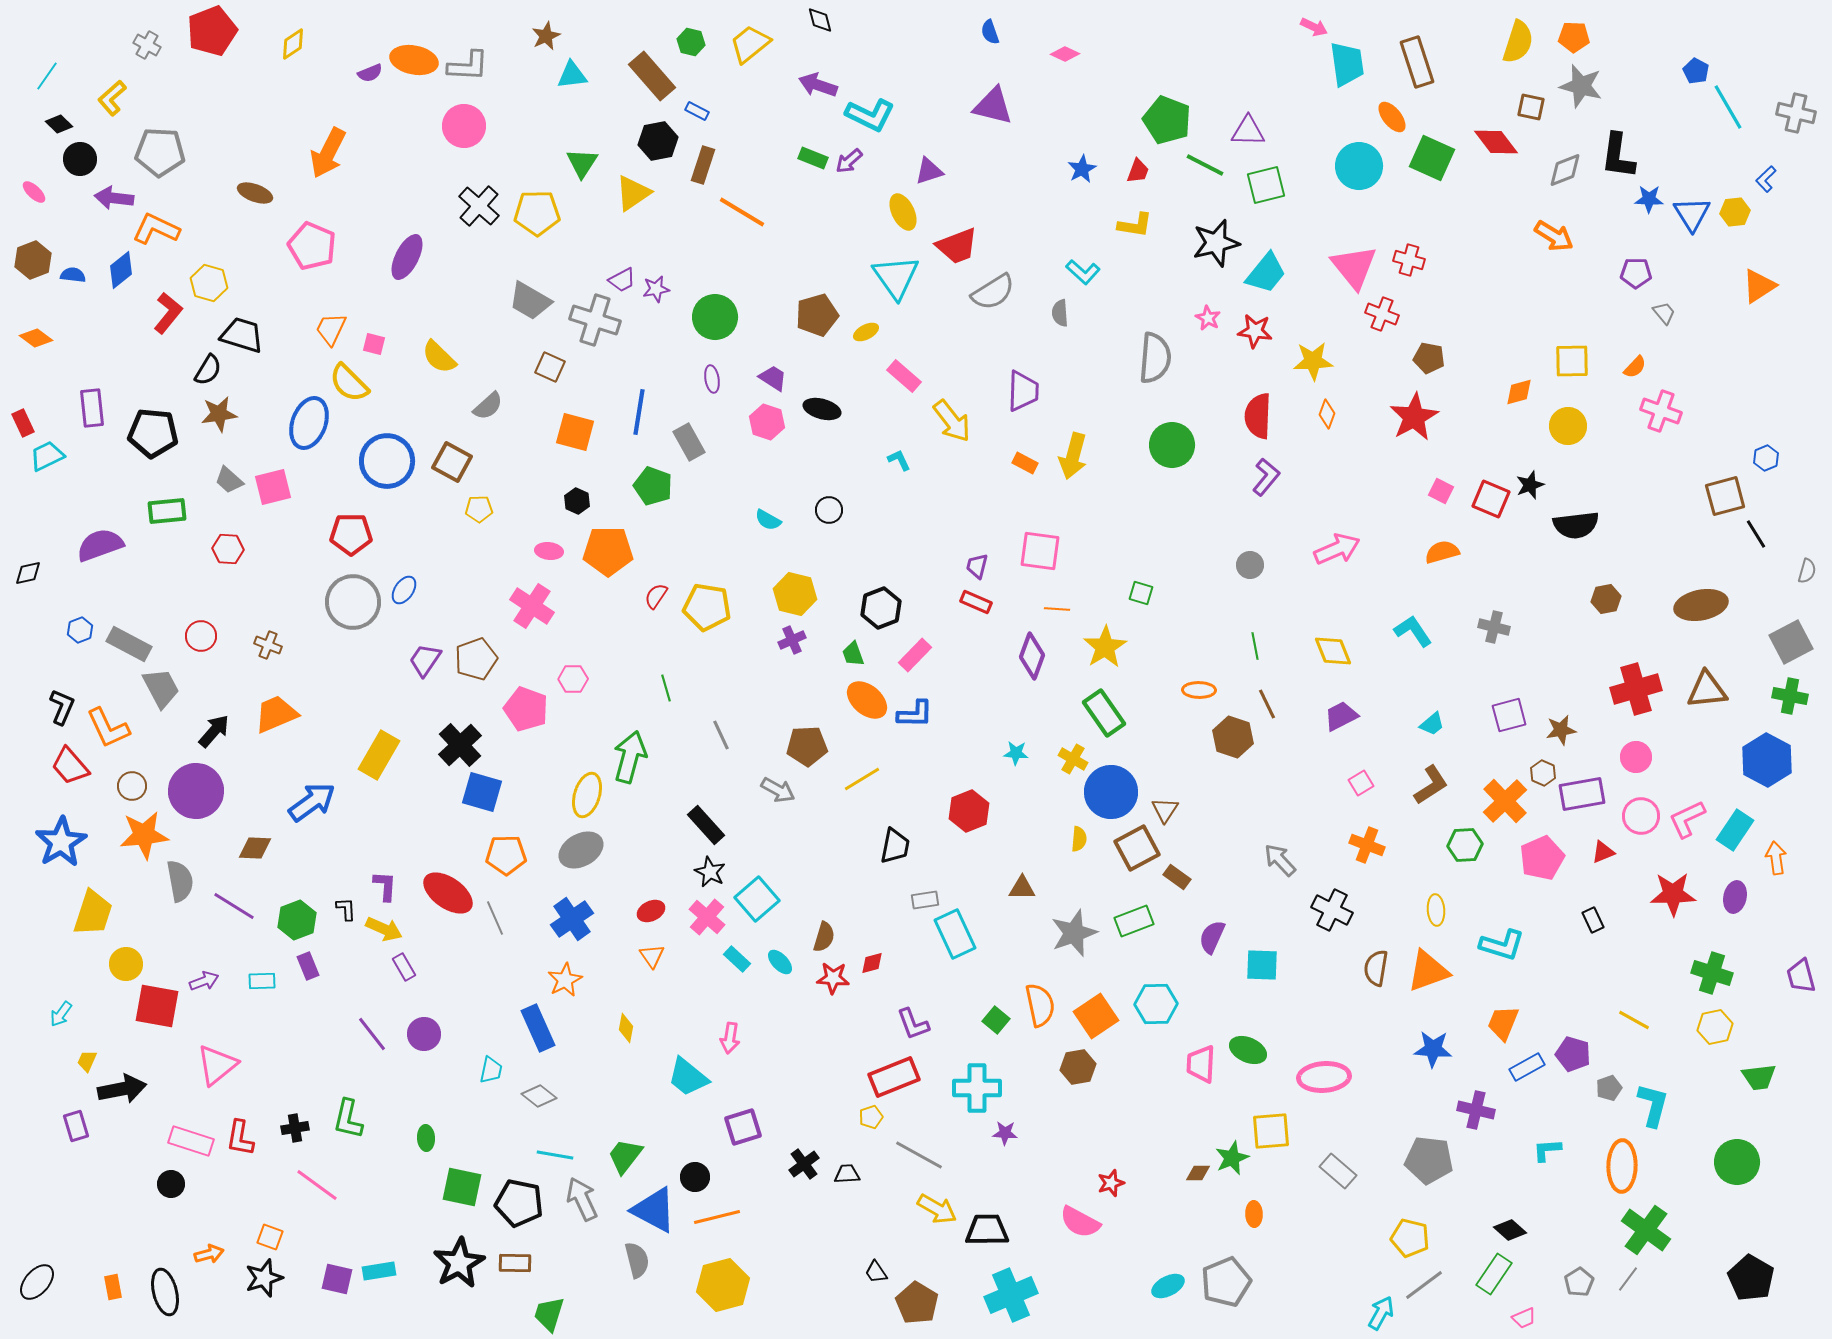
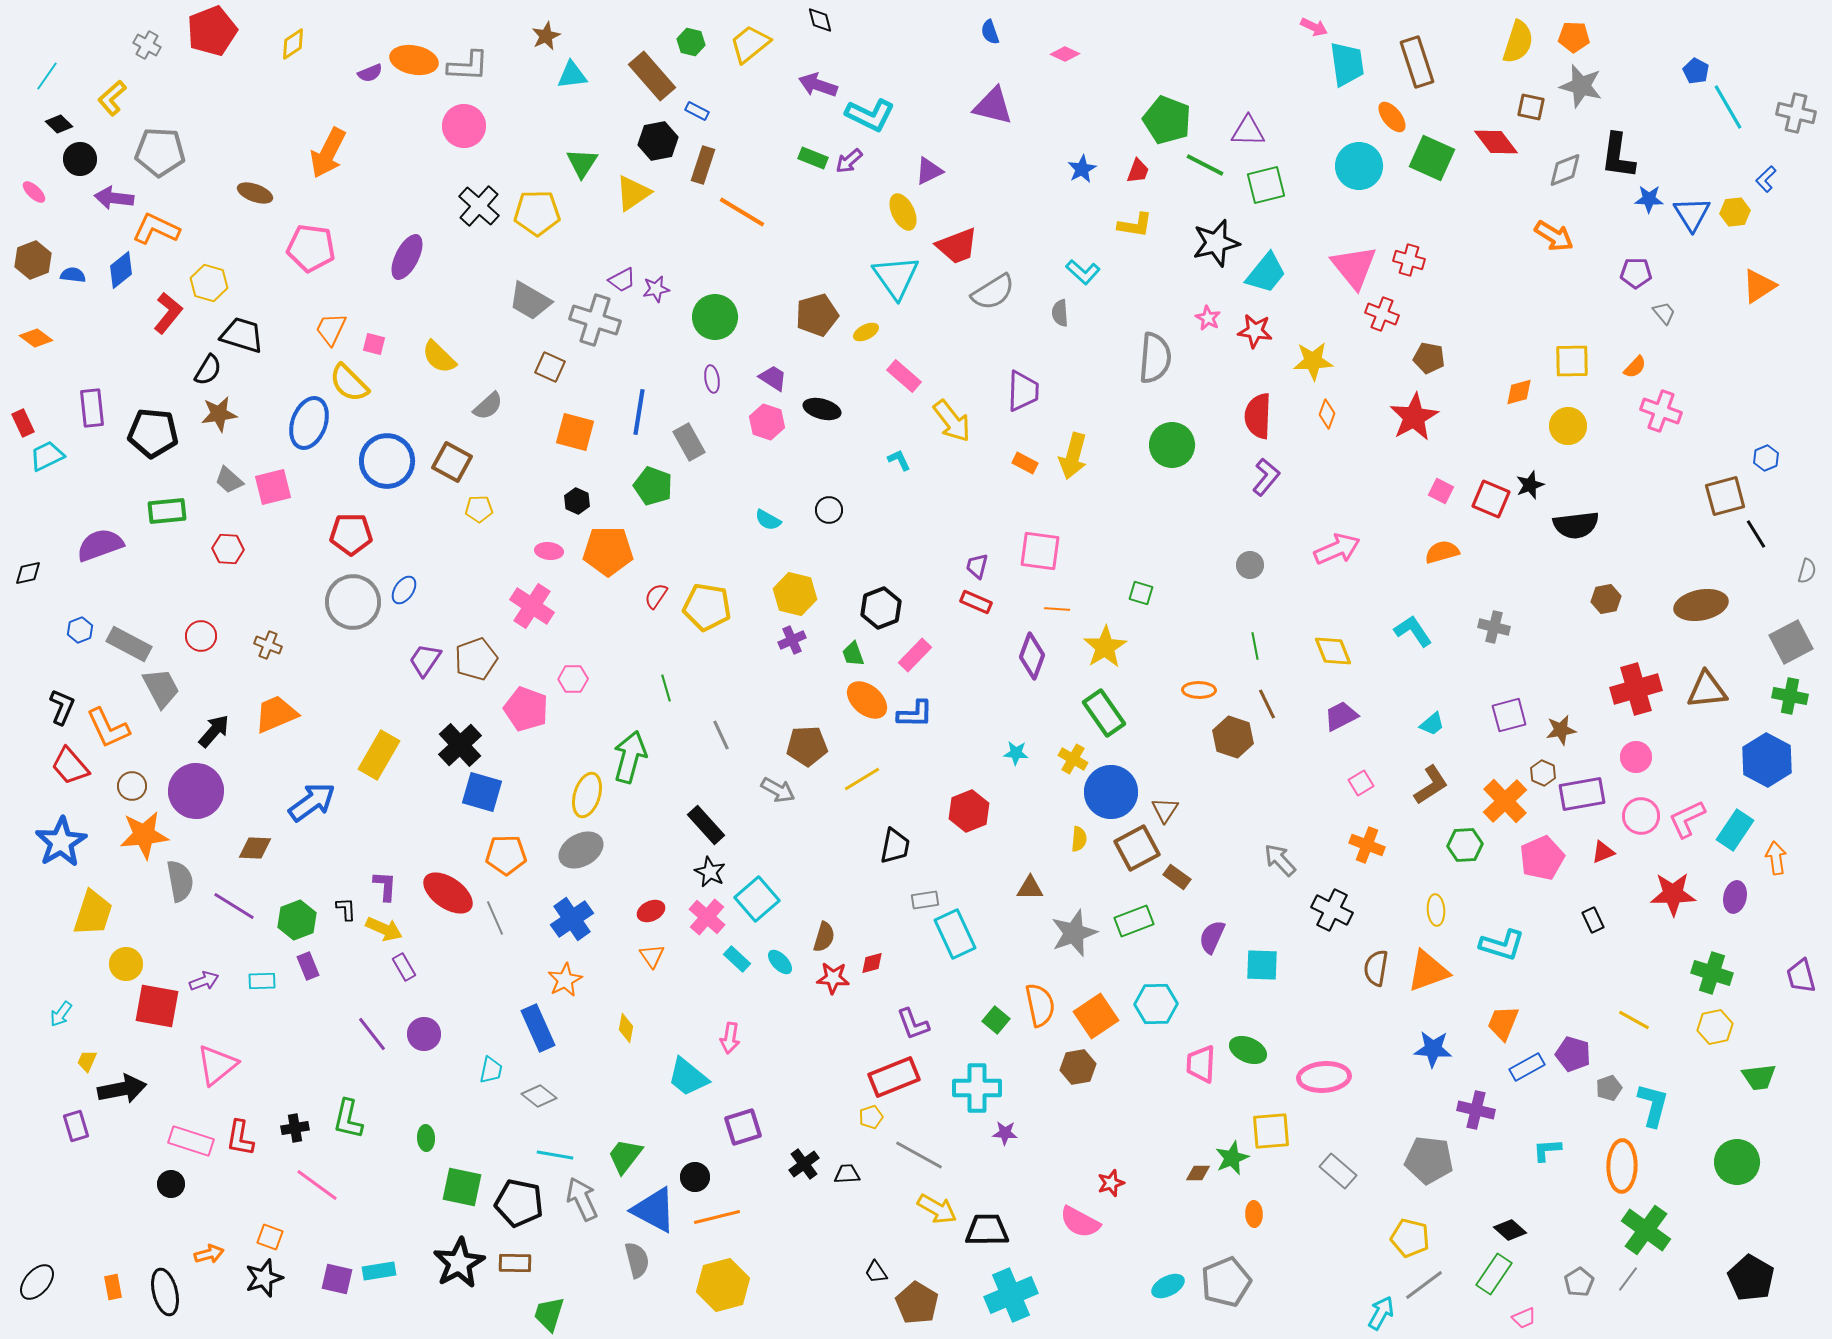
purple triangle at (929, 171): rotated 8 degrees counterclockwise
pink pentagon at (312, 246): moved 1 px left, 2 px down; rotated 15 degrees counterclockwise
brown triangle at (1022, 888): moved 8 px right
